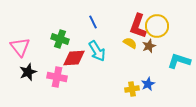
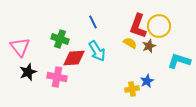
yellow circle: moved 2 px right
blue star: moved 1 px left, 3 px up
